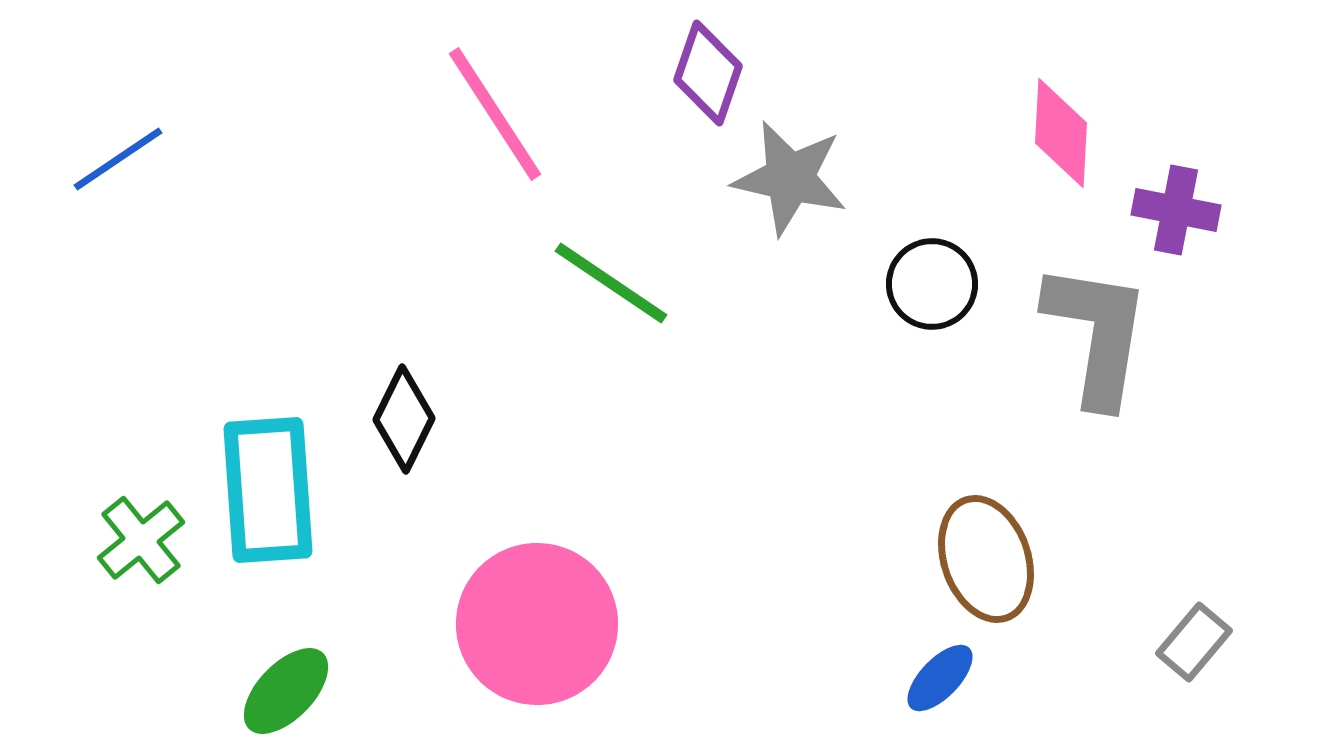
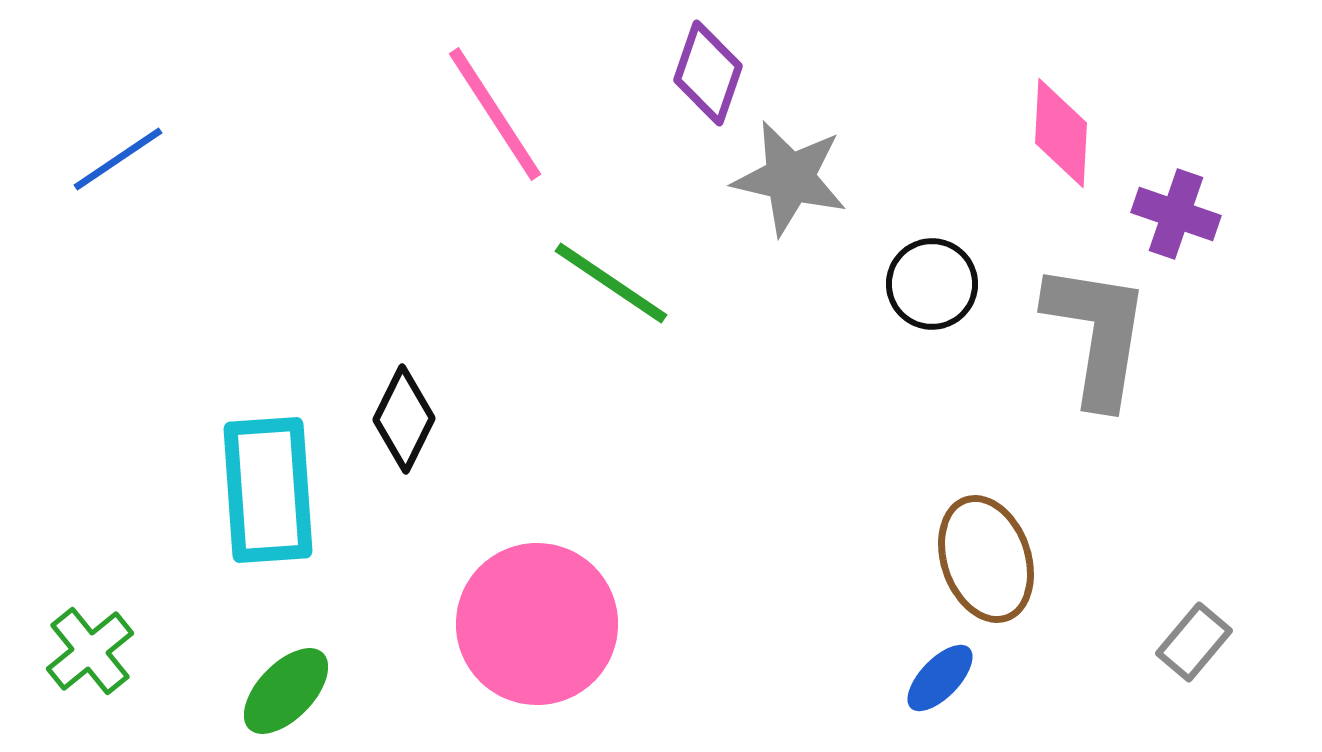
purple cross: moved 4 px down; rotated 8 degrees clockwise
green cross: moved 51 px left, 111 px down
